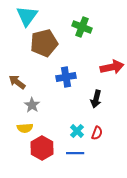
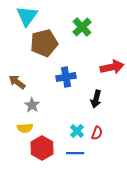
green cross: rotated 24 degrees clockwise
